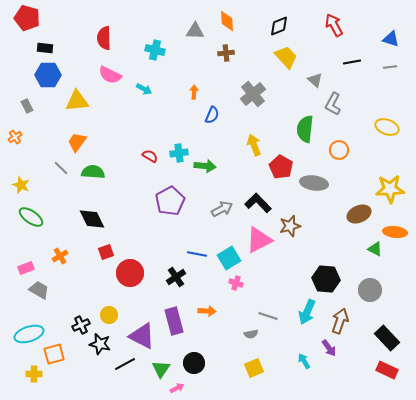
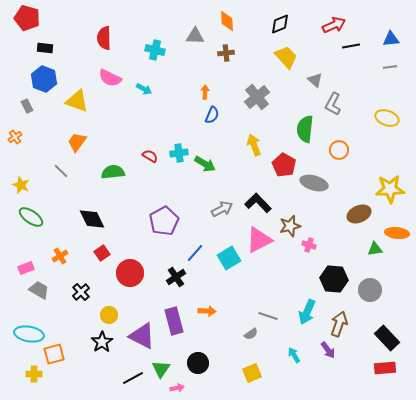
red arrow at (334, 25): rotated 95 degrees clockwise
black diamond at (279, 26): moved 1 px right, 2 px up
gray triangle at (195, 31): moved 5 px down
blue triangle at (391, 39): rotated 24 degrees counterclockwise
black line at (352, 62): moved 1 px left, 16 px up
blue hexagon at (48, 75): moved 4 px left, 4 px down; rotated 20 degrees clockwise
pink semicircle at (110, 75): moved 3 px down
orange arrow at (194, 92): moved 11 px right
gray cross at (253, 94): moved 4 px right, 3 px down
yellow triangle at (77, 101): rotated 25 degrees clockwise
yellow ellipse at (387, 127): moved 9 px up
green arrow at (205, 166): moved 2 px up; rotated 25 degrees clockwise
red pentagon at (281, 167): moved 3 px right, 2 px up
gray line at (61, 168): moved 3 px down
green semicircle at (93, 172): moved 20 px right; rotated 10 degrees counterclockwise
gray ellipse at (314, 183): rotated 8 degrees clockwise
purple pentagon at (170, 201): moved 6 px left, 20 px down
orange ellipse at (395, 232): moved 2 px right, 1 px down
green triangle at (375, 249): rotated 35 degrees counterclockwise
red square at (106, 252): moved 4 px left, 1 px down; rotated 14 degrees counterclockwise
blue line at (197, 254): moved 2 px left, 1 px up; rotated 60 degrees counterclockwise
black hexagon at (326, 279): moved 8 px right
pink cross at (236, 283): moved 73 px right, 38 px up
brown arrow at (340, 321): moved 1 px left, 3 px down
black cross at (81, 325): moved 33 px up; rotated 18 degrees counterclockwise
cyan ellipse at (29, 334): rotated 28 degrees clockwise
gray semicircle at (251, 334): rotated 24 degrees counterclockwise
black star at (100, 344): moved 2 px right, 2 px up; rotated 25 degrees clockwise
purple arrow at (329, 348): moved 1 px left, 2 px down
cyan arrow at (304, 361): moved 10 px left, 6 px up
black circle at (194, 363): moved 4 px right
black line at (125, 364): moved 8 px right, 14 px down
yellow square at (254, 368): moved 2 px left, 5 px down
red rectangle at (387, 370): moved 2 px left, 2 px up; rotated 30 degrees counterclockwise
pink arrow at (177, 388): rotated 16 degrees clockwise
